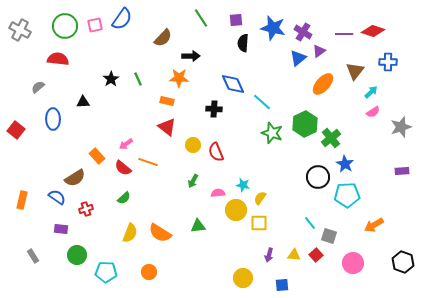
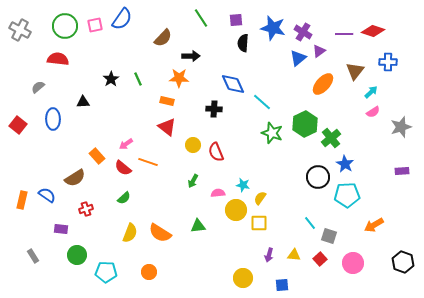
red square at (16, 130): moved 2 px right, 5 px up
blue semicircle at (57, 197): moved 10 px left, 2 px up
red square at (316, 255): moved 4 px right, 4 px down
